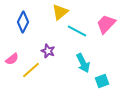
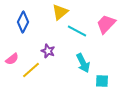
cyan square: rotated 24 degrees clockwise
